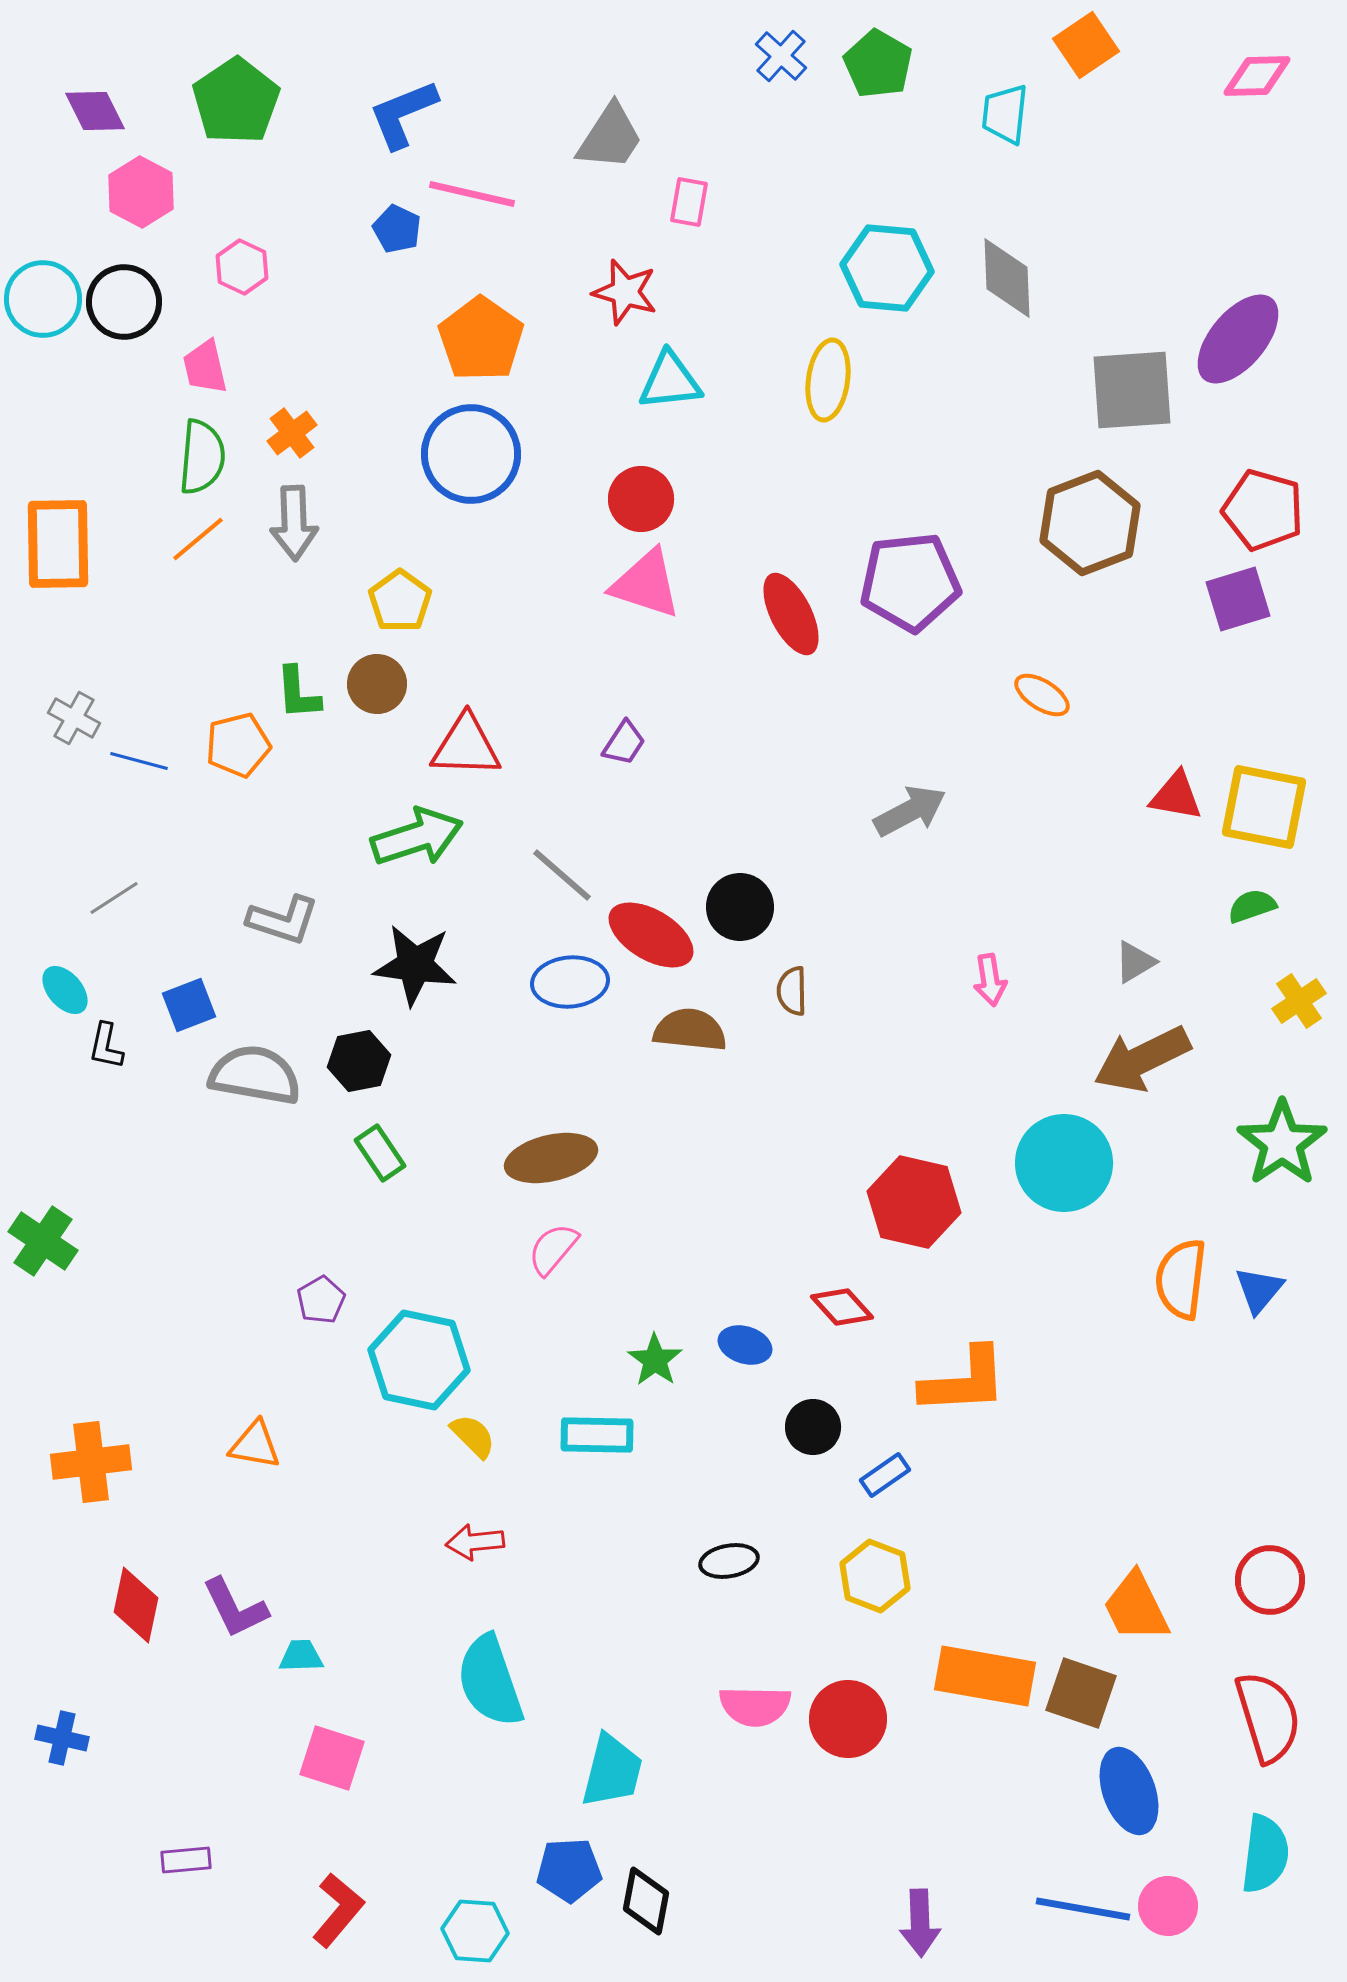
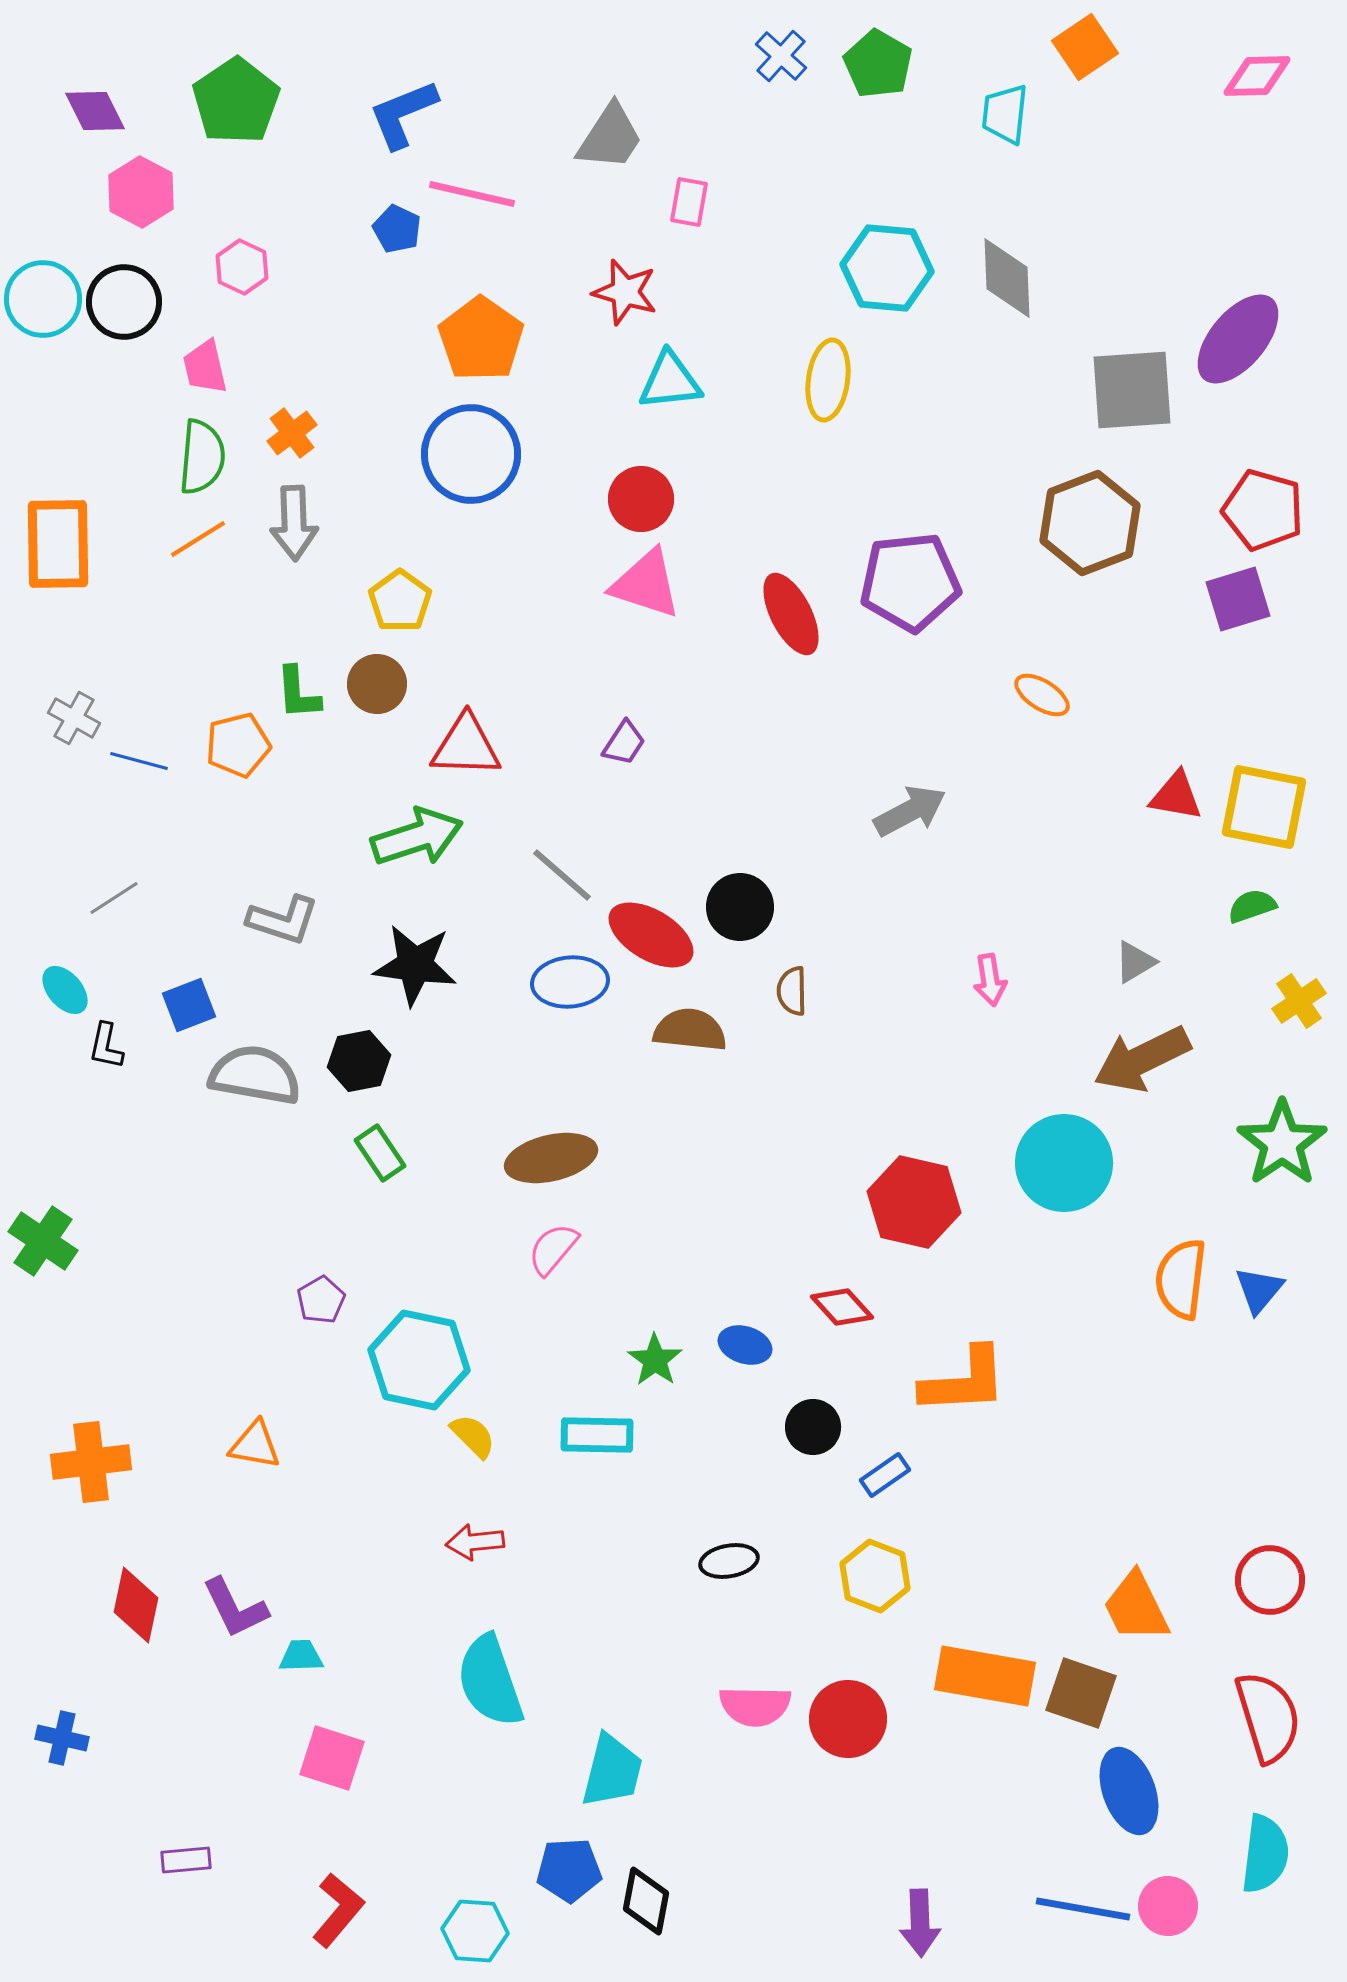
orange square at (1086, 45): moved 1 px left, 2 px down
orange line at (198, 539): rotated 8 degrees clockwise
